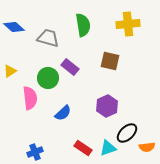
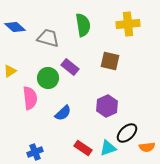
blue diamond: moved 1 px right
